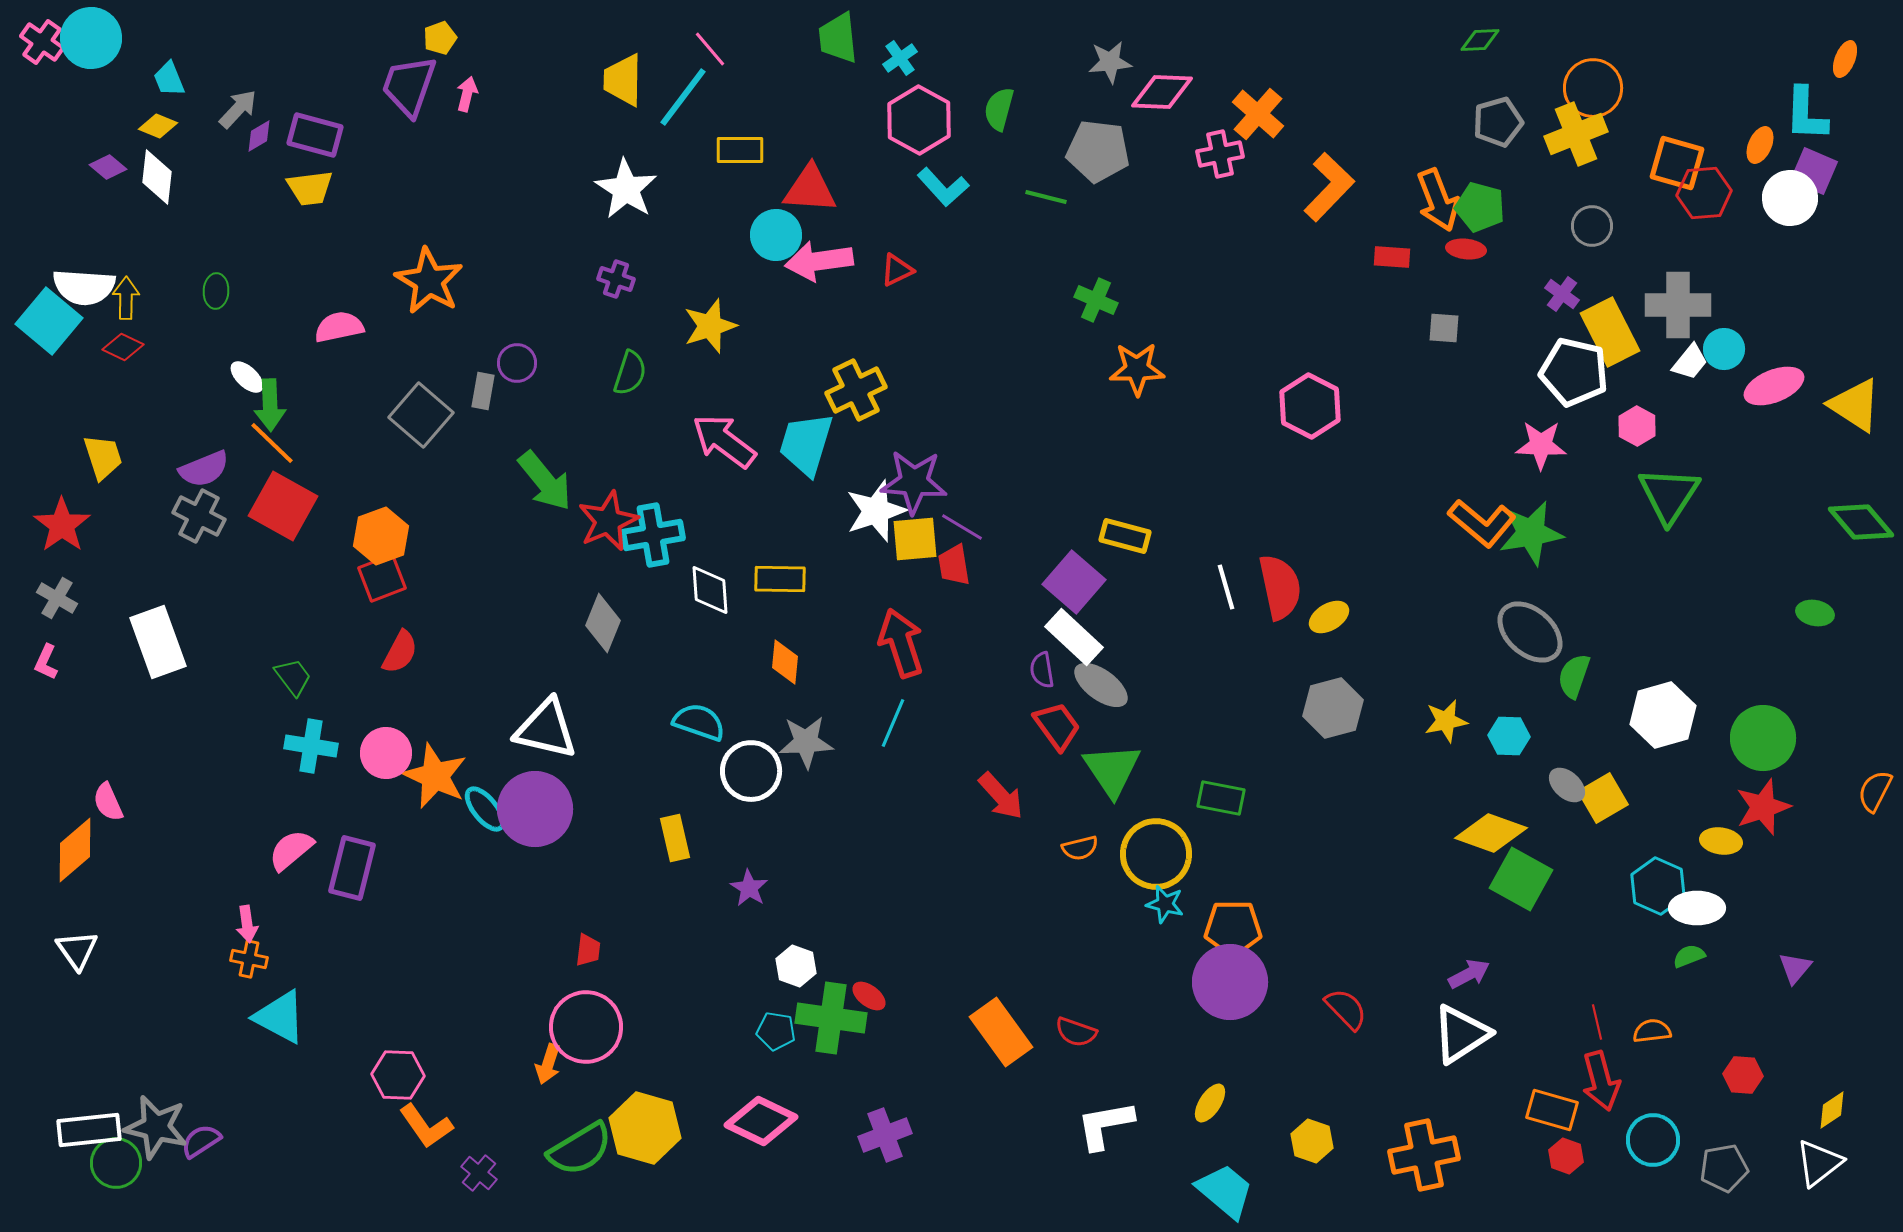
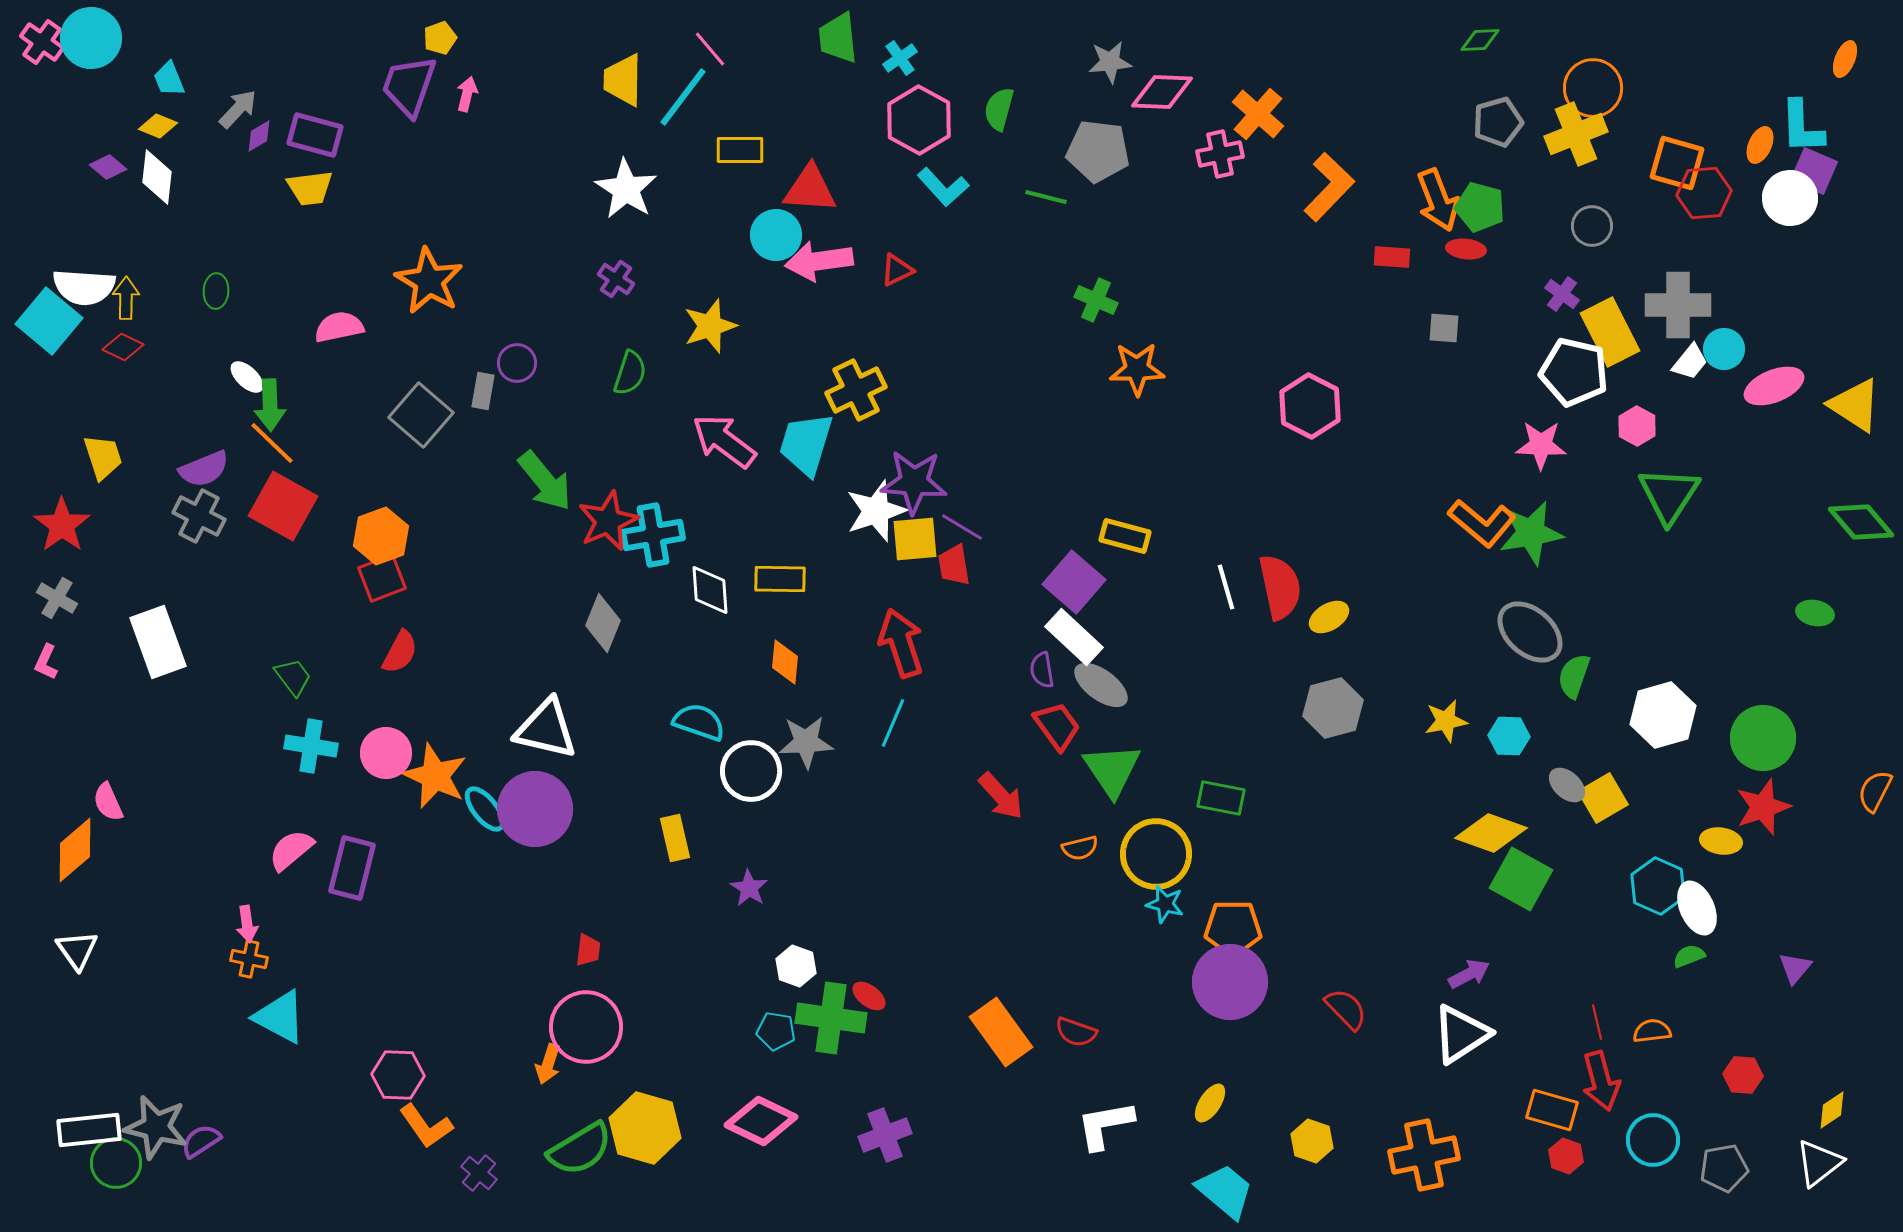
cyan L-shape at (1806, 114): moved 4 px left, 13 px down; rotated 4 degrees counterclockwise
purple cross at (616, 279): rotated 15 degrees clockwise
white ellipse at (1697, 908): rotated 66 degrees clockwise
